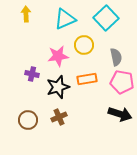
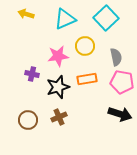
yellow arrow: rotated 70 degrees counterclockwise
yellow circle: moved 1 px right, 1 px down
